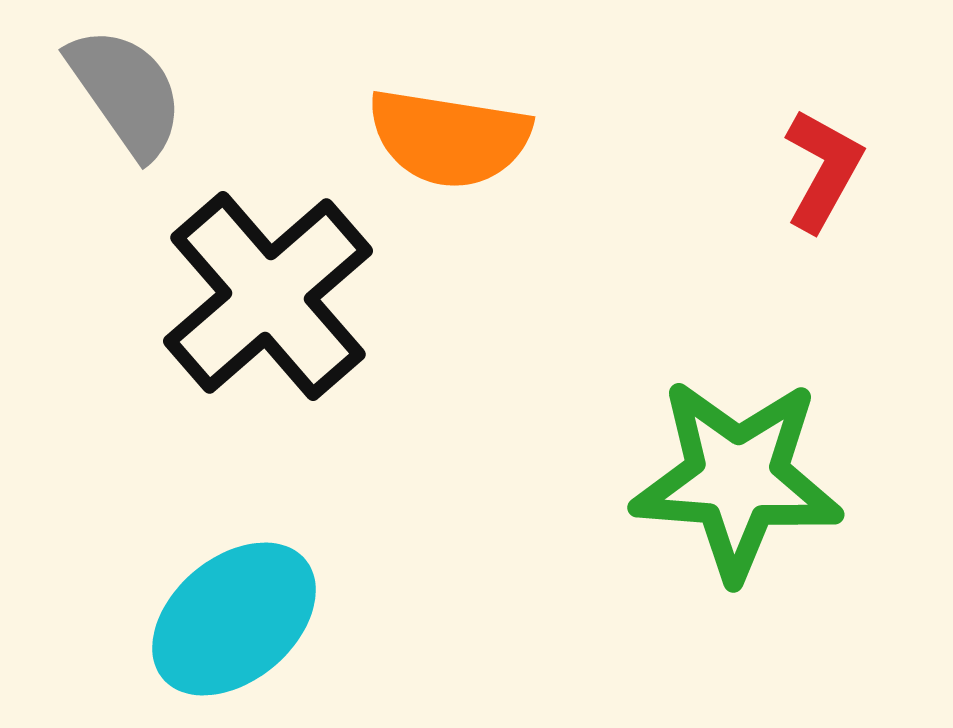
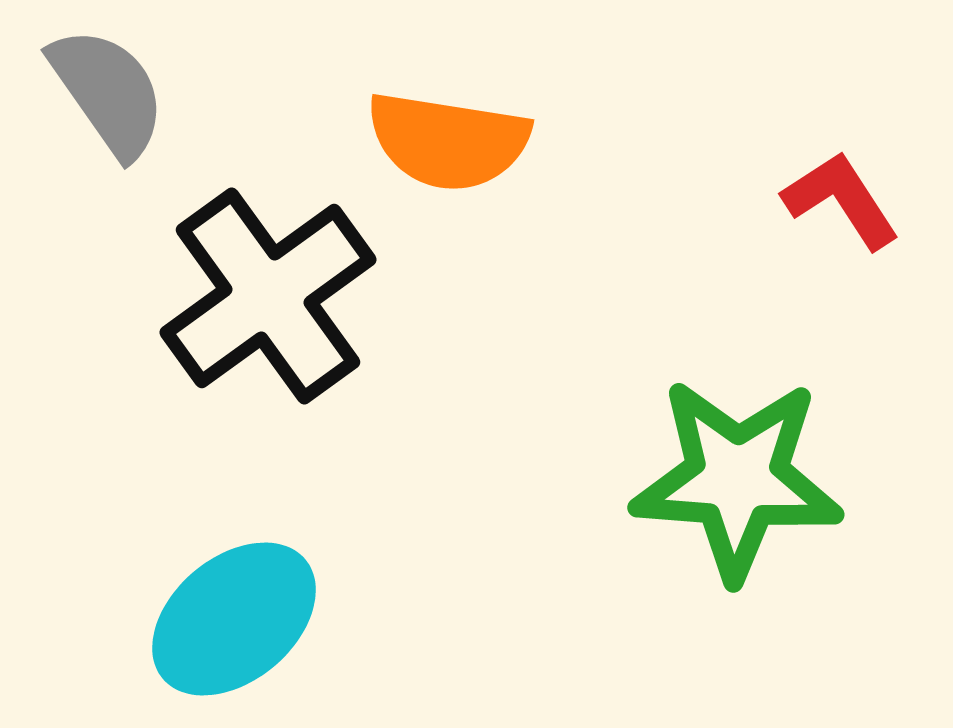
gray semicircle: moved 18 px left
orange semicircle: moved 1 px left, 3 px down
red L-shape: moved 18 px right, 30 px down; rotated 62 degrees counterclockwise
black cross: rotated 5 degrees clockwise
